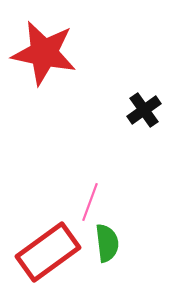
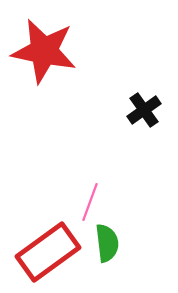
red star: moved 2 px up
